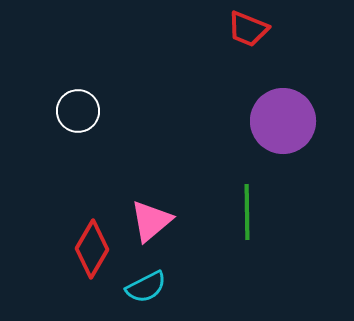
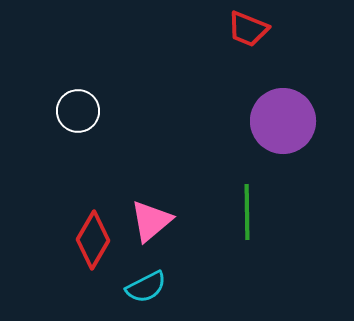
red diamond: moved 1 px right, 9 px up
